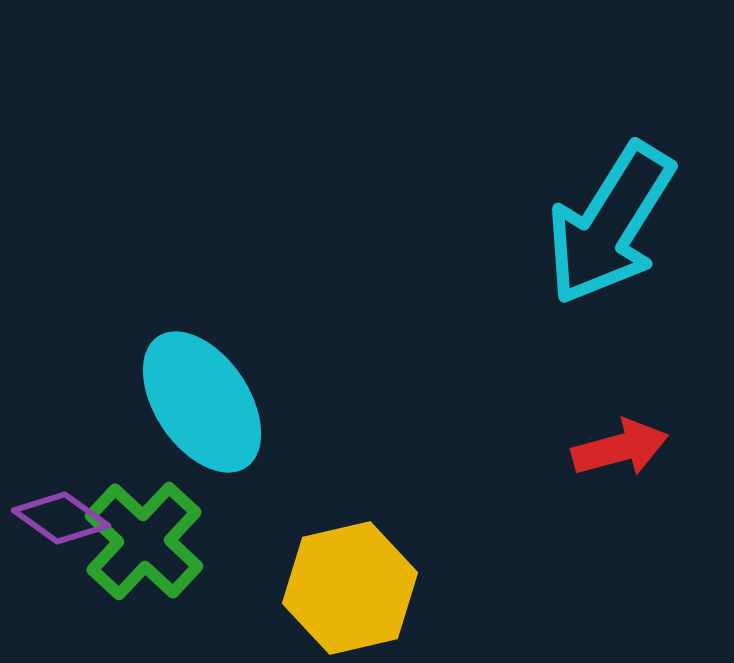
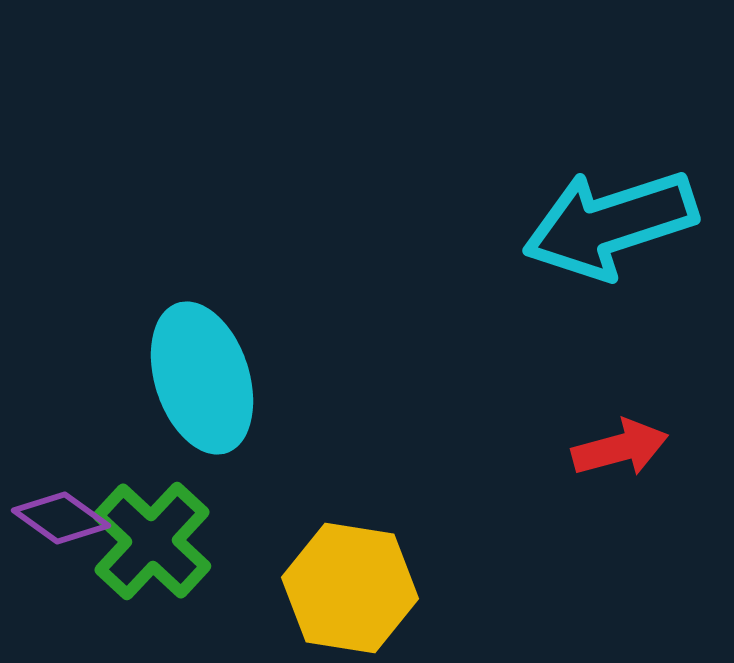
cyan arrow: rotated 40 degrees clockwise
cyan ellipse: moved 24 px up; rotated 16 degrees clockwise
green cross: moved 8 px right
yellow hexagon: rotated 22 degrees clockwise
